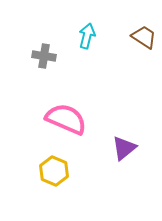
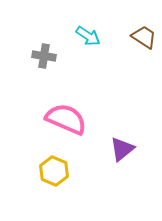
cyan arrow: moved 1 px right; rotated 110 degrees clockwise
purple triangle: moved 2 px left, 1 px down
